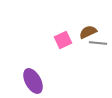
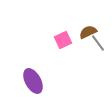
gray line: rotated 48 degrees clockwise
